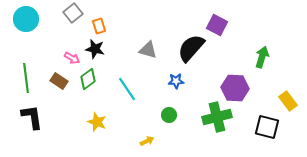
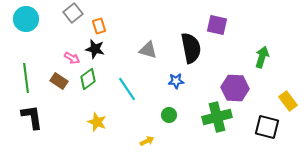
purple square: rotated 15 degrees counterclockwise
black semicircle: rotated 128 degrees clockwise
